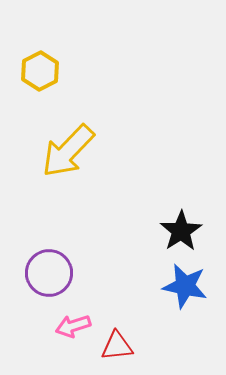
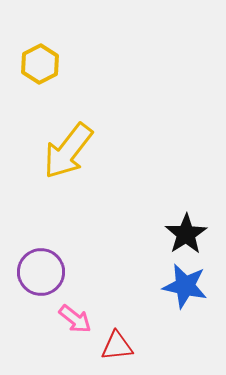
yellow hexagon: moved 7 px up
yellow arrow: rotated 6 degrees counterclockwise
black star: moved 5 px right, 3 px down
purple circle: moved 8 px left, 1 px up
pink arrow: moved 2 px right, 7 px up; rotated 124 degrees counterclockwise
